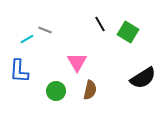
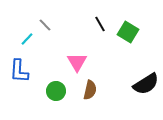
gray line: moved 5 px up; rotated 24 degrees clockwise
cyan line: rotated 16 degrees counterclockwise
black semicircle: moved 3 px right, 6 px down
